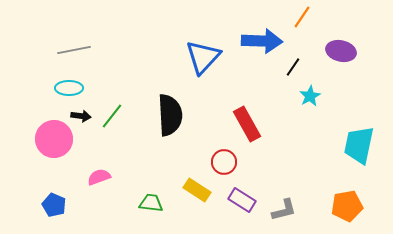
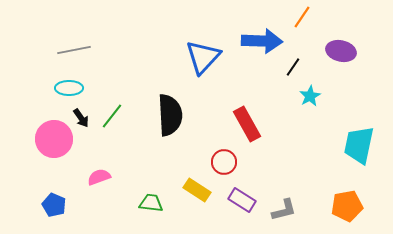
black arrow: moved 2 px down; rotated 48 degrees clockwise
